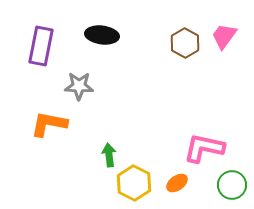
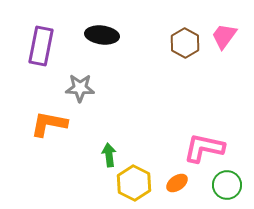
gray star: moved 1 px right, 2 px down
green circle: moved 5 px left
